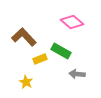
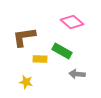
brown L-shape: rotated 55 degrees counterclockwise
green rectangle: moved 1 px right
yellow rectangle: rotated 24 degrees clockwise
yellow star: rotated 16 degrees counterclockwise
